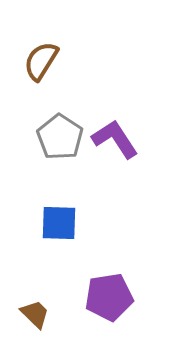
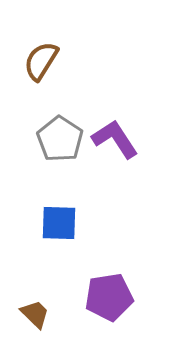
gray pentagon: moved 2 px down
